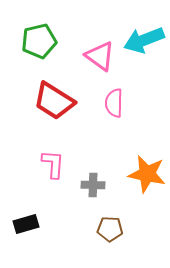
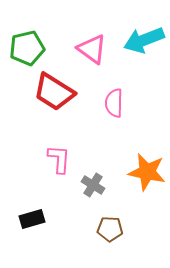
green pentagon: moved 12 px left, 7 px down
pink triangle: moved 8 px left, 7 px up
red trapezoid: moved 9 px up
pink L-shape: moved 6 px right, 5 px up
orange star: moved 2 px up
gray cross: rotated 30 degrees clockwise
black rectangle: moved 6 px right, 5 px up
